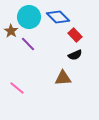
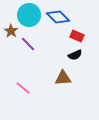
cyan circle: moved 2 px up
red rectangle: moved 2 px right, 1 px down; rotated 24 degrees counterclockwise
pink line: moved 6 px right
